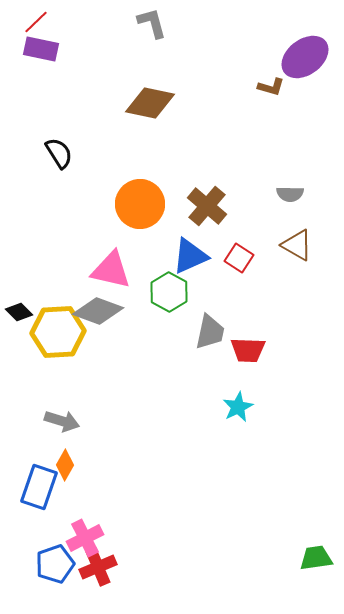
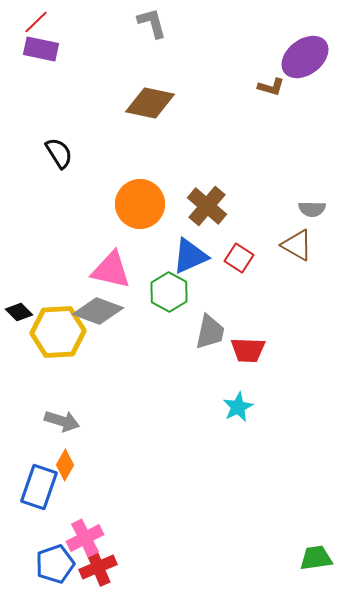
gray semicircle: moved 22 px right, 15 px down
